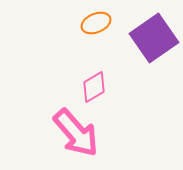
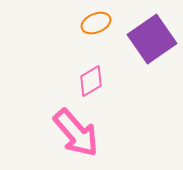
purple square: moved 2 px left, 1 px down
pink diamond: moved 3 px left, 6 px up
